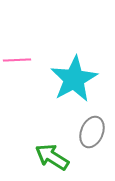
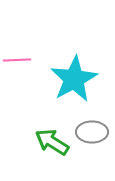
gray ellipse: rotated 68 degrees clockwise
green arrow: moved 15 px up
